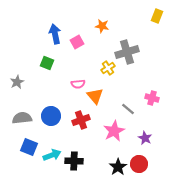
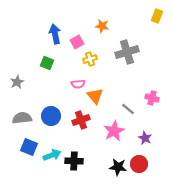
yellow cross: moved 18 px left, 9 px up; rotated 16 degrees clockwise
black star: rotated 30 degrees counterclockwise
